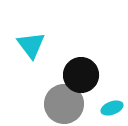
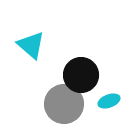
cyan triangle: rotated 12 degrees counterclockwise
cyan ellipse: moved 3 px left, 7 px up
